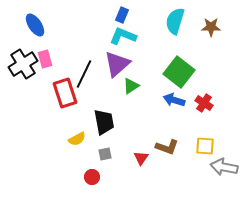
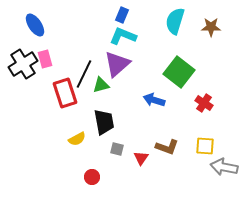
green triangle: moved 30 px left, 1 px up; rotated 18 degrees clockwise
blue arrow: moved 20 px left
gray square: moved 12 px right, 5 px up; rotated 24 degrees clockwise
